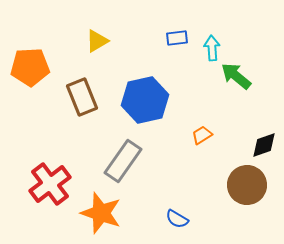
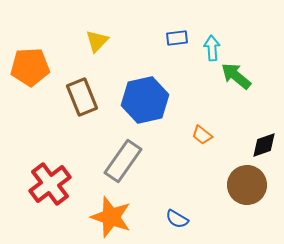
yellow triangle: rotated 15 degrees counterclockwise
orange trapezoid: rotated 110 degrees counterclockwise
orange star: moved 10 px right, 4 px down
